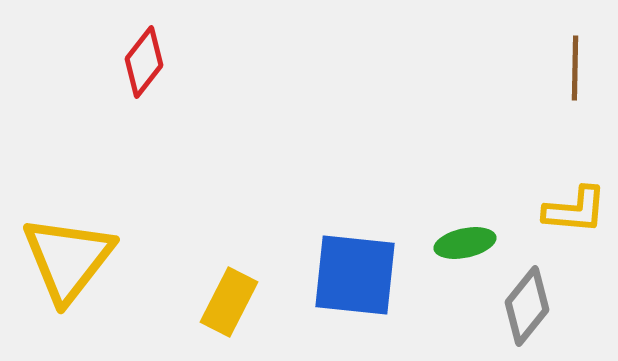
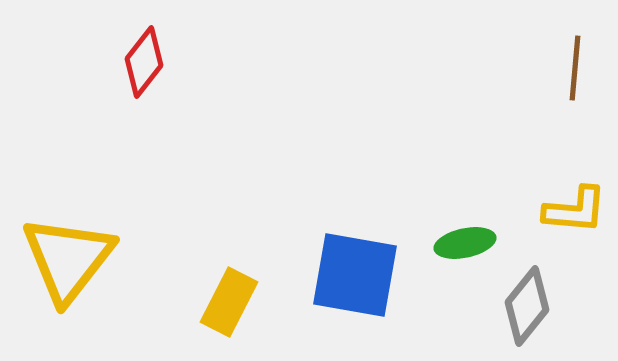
brown line: rotated 4 degrees clockwise
blue square: rotated 4 degrees clockwise
